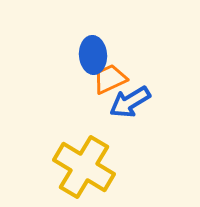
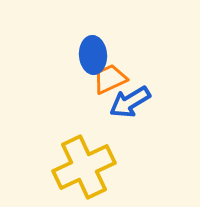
yellow cross: rotated 34 degrees clockwise
